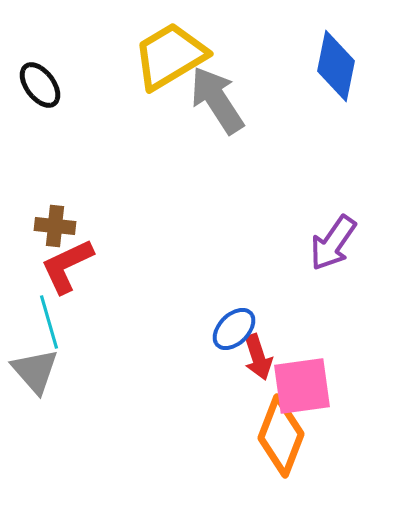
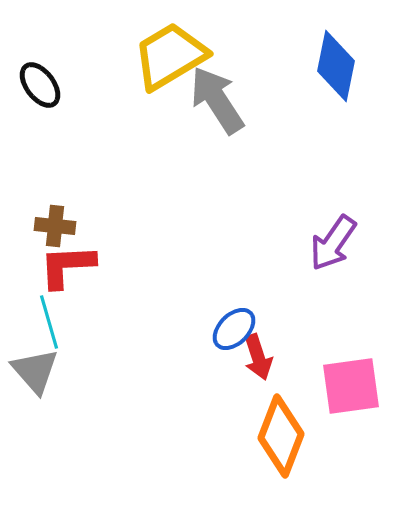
red L-shape: rotated 22 degrees clockwise
pink square: moved 49 px right
